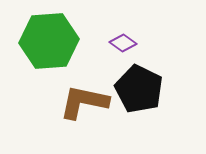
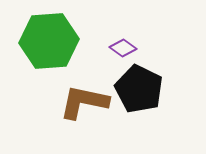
purple diamond: moved 5 px down
